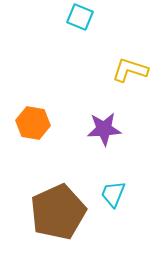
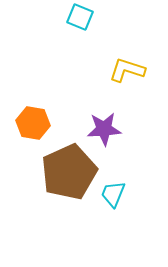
yellow L-shape: moved 3 px left
brown pentagon: moved 11 px right, 40 px up
